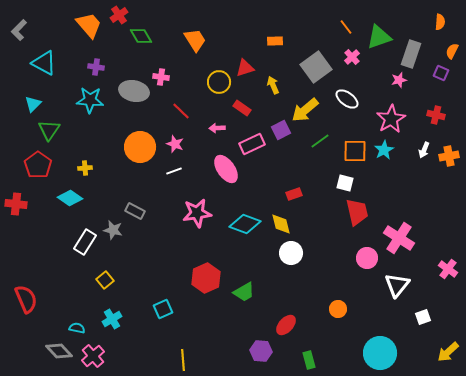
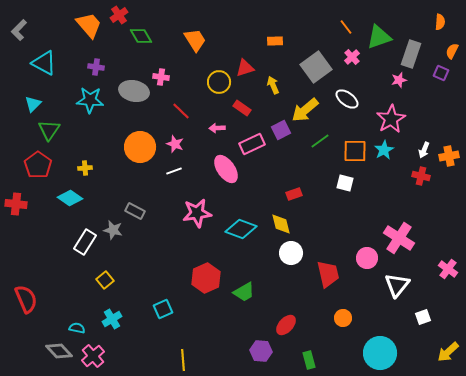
red cross at (436, 115): moved 15 px left, 61 px down
red trapezoid at (357, 212): moved 29 px left, 62 px down
cyan diamond at (245, 224): moved 4 px left, 5 px down
orange circle at (338, 309): moved 5 px right, 9 px down
